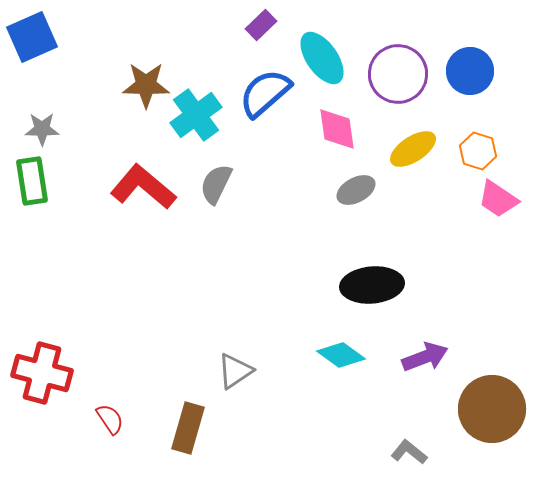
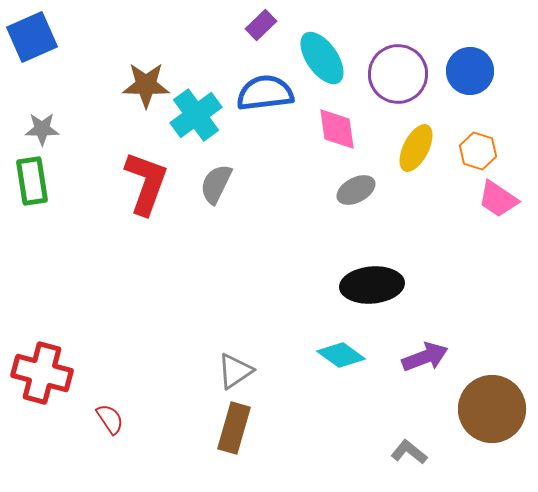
blue semicircle: rotated 34 degrees clockwise
yellow ellipse: moved 3 px right, 1 px up; rotated 30 degrees counterclockwise
red L-shape: moved 3 px right, 4 px up; rotated 70 degrees clockwise
brown rectangle: moved 46 px right
